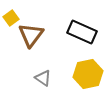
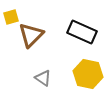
yellow square: moved 1 px up; rotated 21 degrees clockwise
brown triangle: rotated 8 degrees clockwise
yellow hexagon: rotated 24 degrees clockwise
